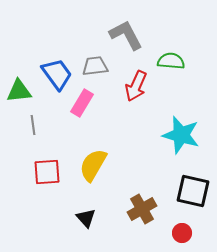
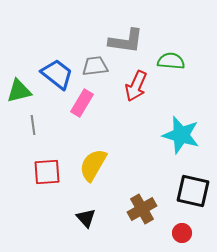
gray L-shape: moved 6 px down; rotated 126 degrees clockwise
blue trapezoid: rotated 16 degrees counterclockwise
green triangle: rotated 8 degrees counterclockwise
